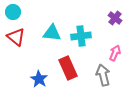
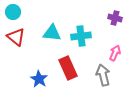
purple cross: rotated 24 degrees counterclockwise
